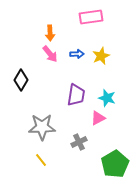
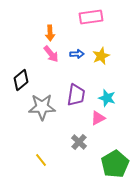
pink arrow: moved 1 px right
black diamond: rotated 20 degrees clockwise
gray star: moved 20 px up
gray cross: rotated 21 degrees counterclockwise
